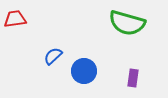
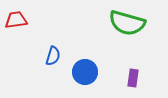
red trapezoid: moved 1 px right, 1 px down
blue semicircle: rotated 150 degrees clockwise
blue circle: moved 1 px right, 1 px down
